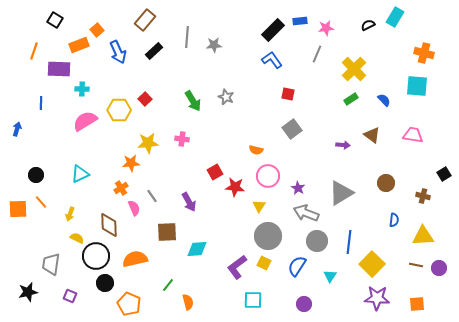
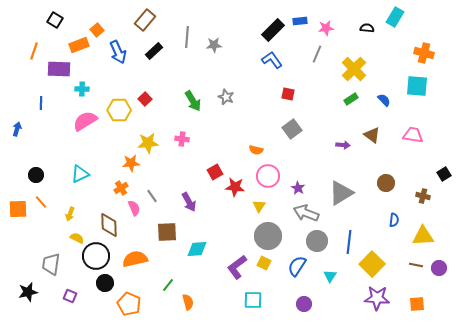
black semicircle at (368, 25): moved 1 px left, 3 px down; rotated 32 degrees clockwise
